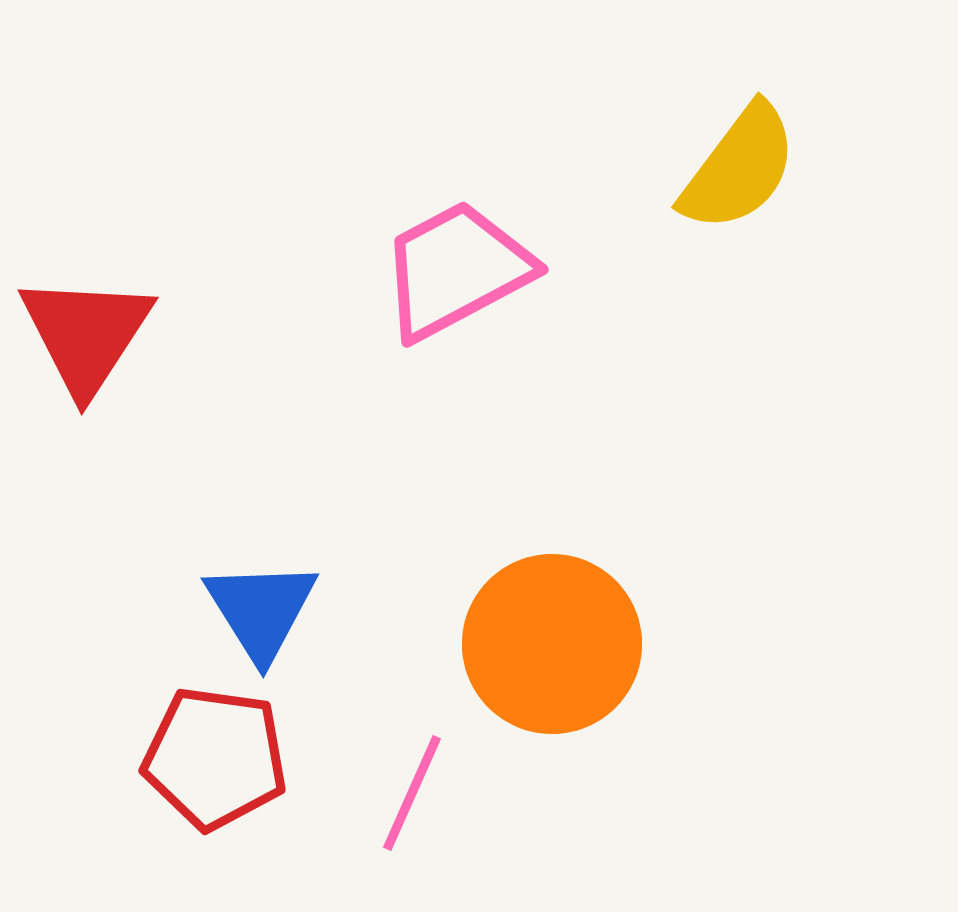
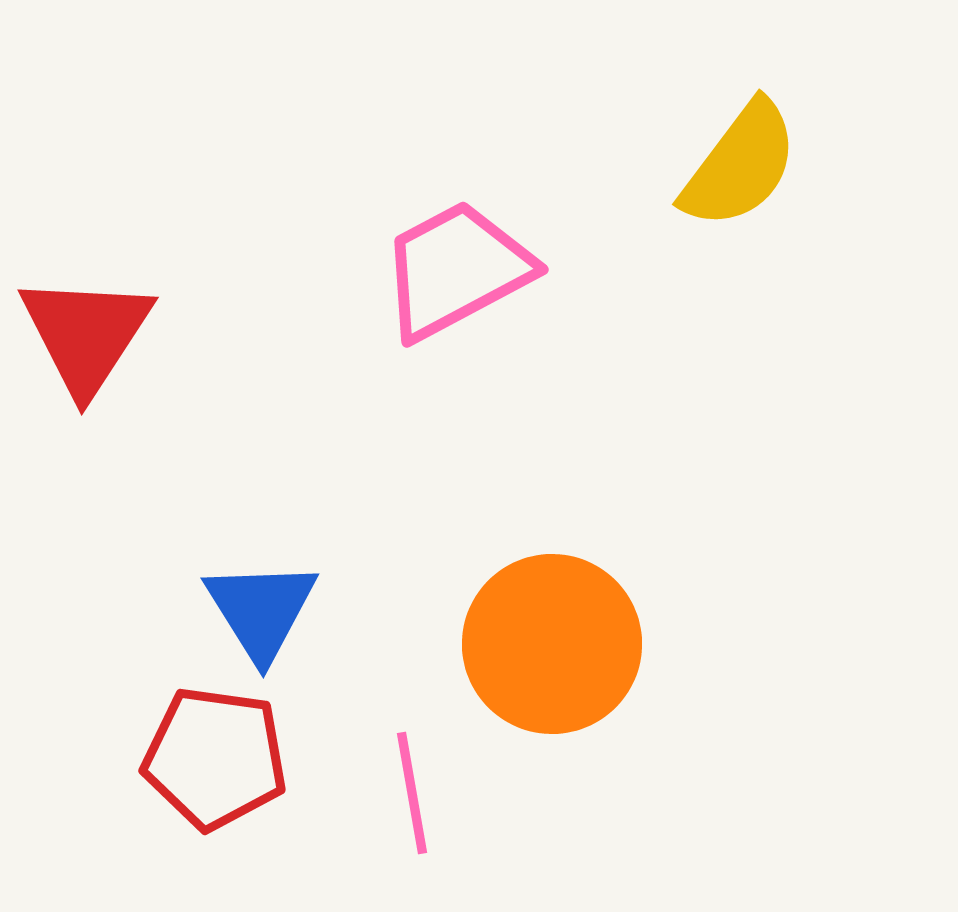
yellow semicircle: moved 1 px right, 3 px up
pink line: rotated 34 degrees counterclockwise
